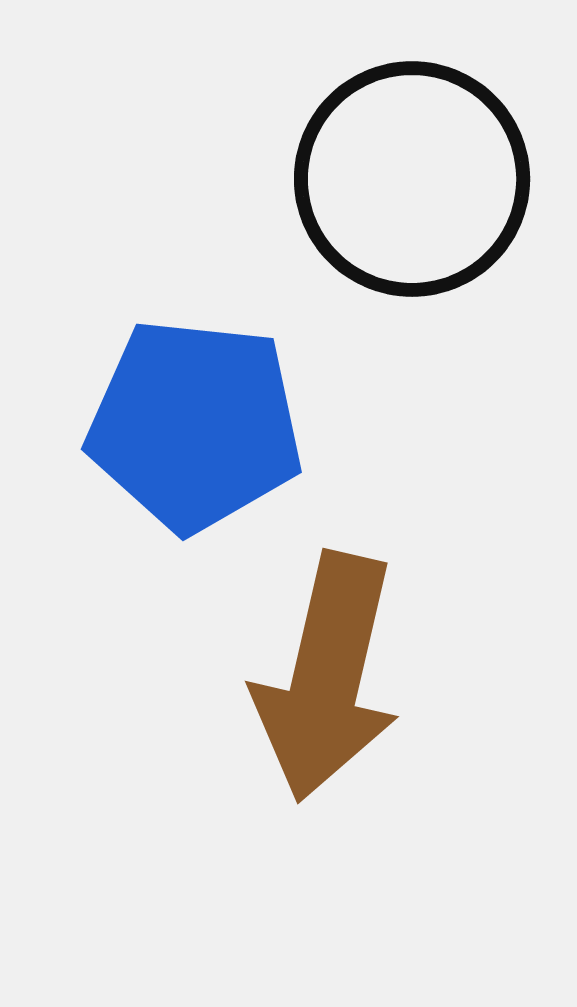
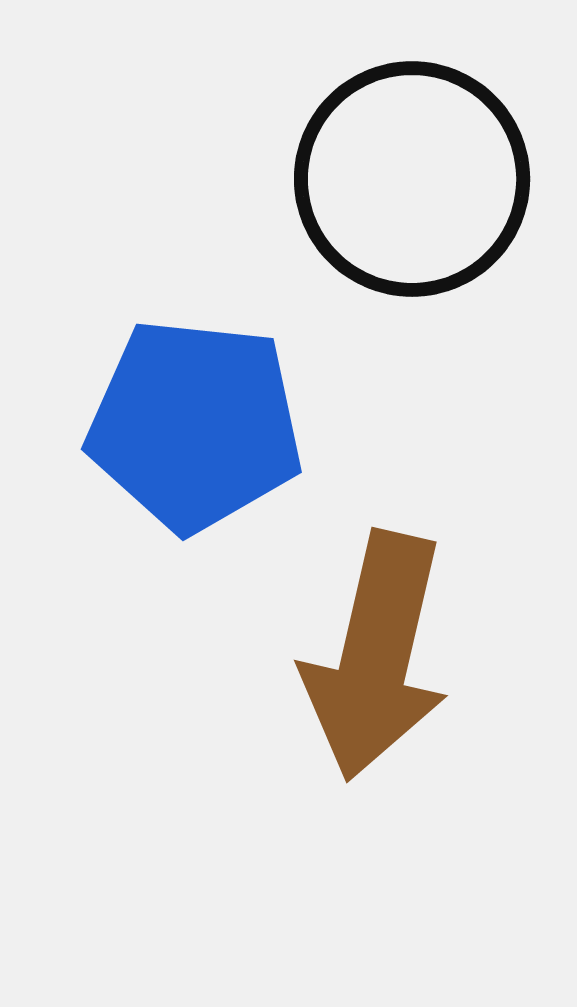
brown arrow: moved 49 px right, 21 px up
